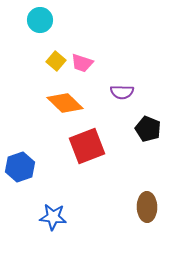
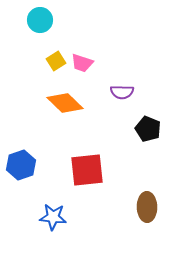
yellow square: rotated 18 degrees clockwise
red square: moved 24 px down; rotated 15 degrees clockwise
blue hexagon: moved 1 px right, 2 px up
